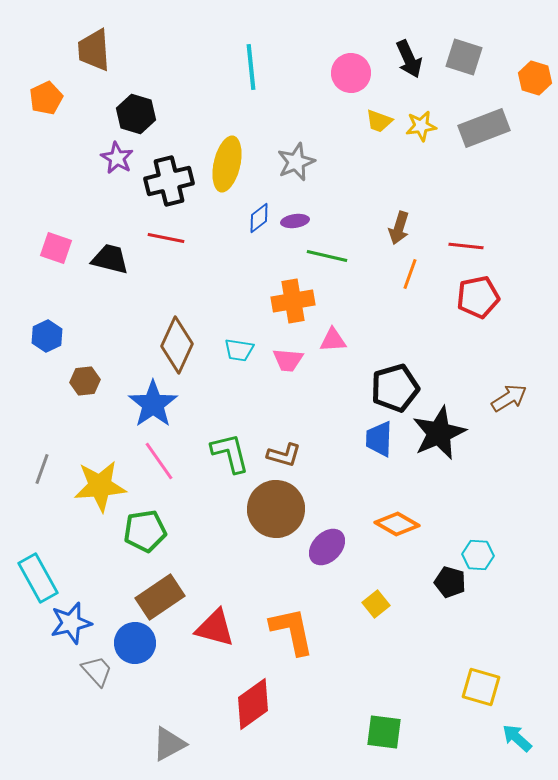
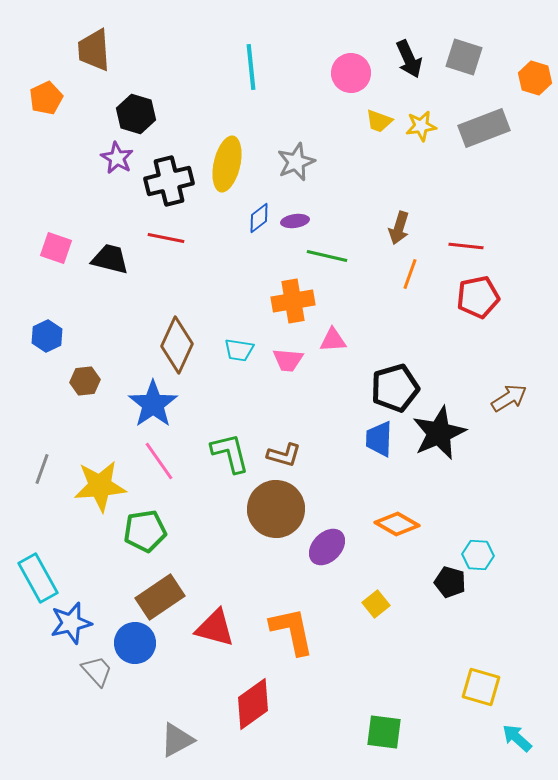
gray triangle at (169, 744): moved 8 px right, 4 px up
